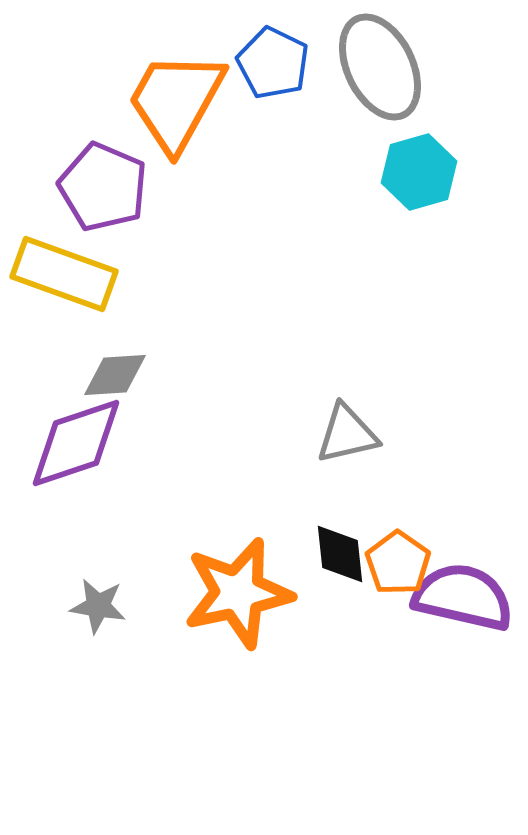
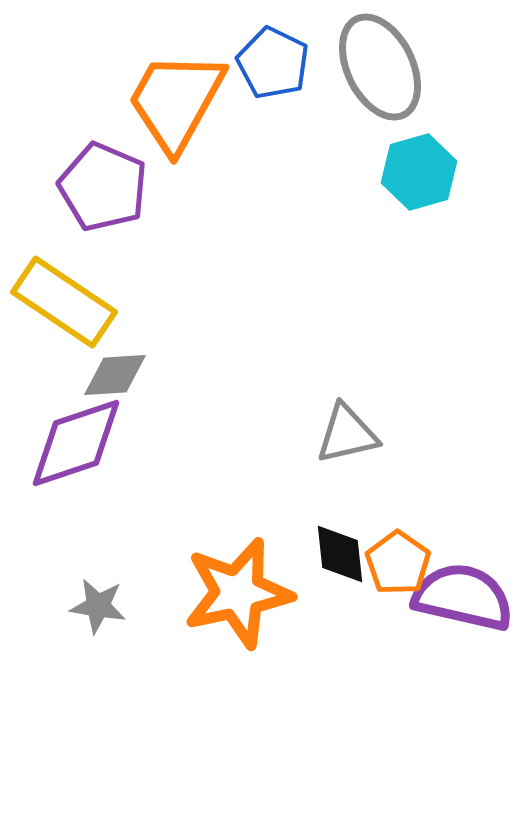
yellow rectangle: moved 28 px down; rotated 14 degrees clockwise
